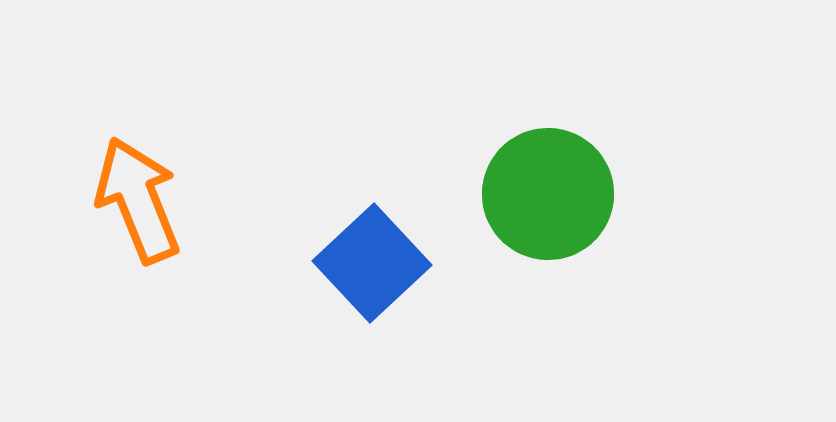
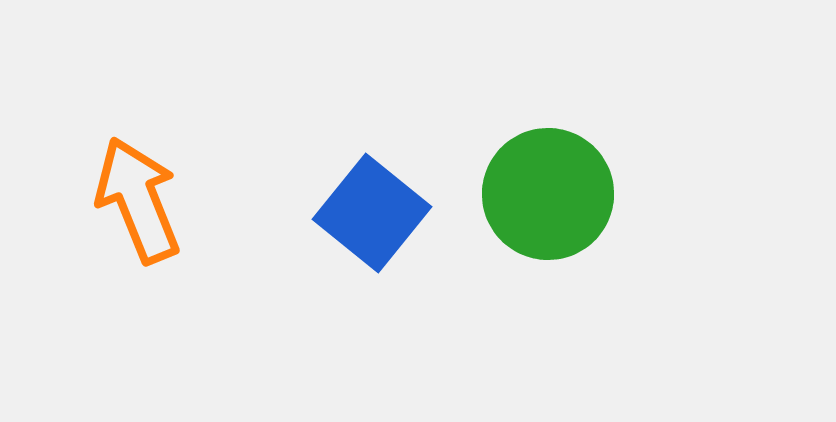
blue square: moved 50 px up; rotated 8 degrees counterclockwise
